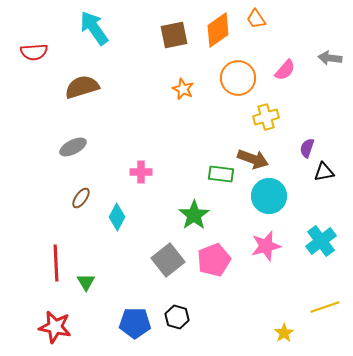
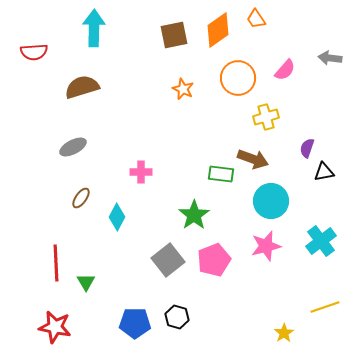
cyan arrow: rotated 36 degrees clockwise
cyan circle: moved 2 px right, 5 px down
